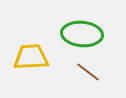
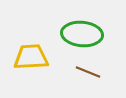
brown line: rotated 15 degrees counterclockwise
